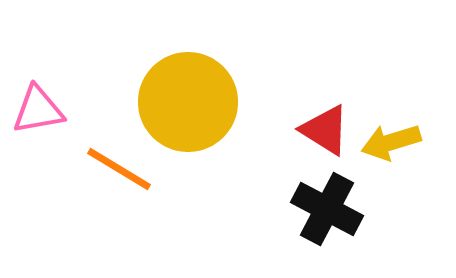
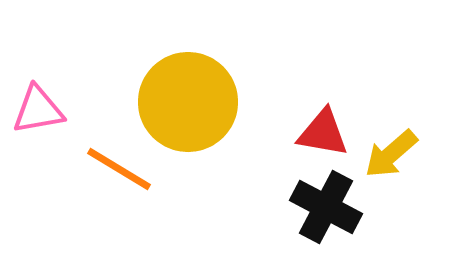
red triangle: moved 2 px left, 3 px down; rotated 22 degrees counterclockwise
yellow arrow: moved 12 px down; rotated 24 degrees counterclockwise
black cross: moved 1 px left, 2 px up
